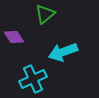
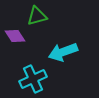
green triangle: moved 8 px left, 2 px down; rotated 25 degrees clockwise
purple diamond: moved 1 px right, 1 px up
